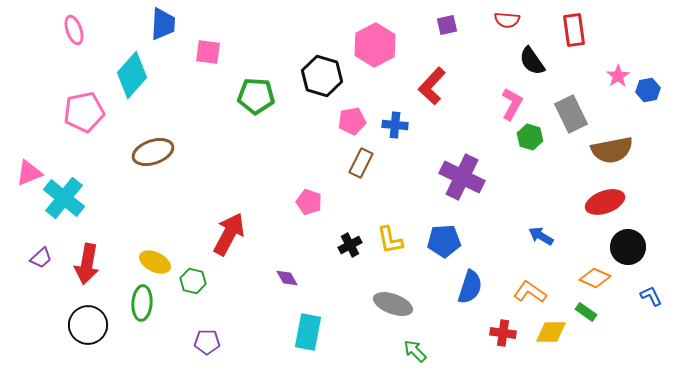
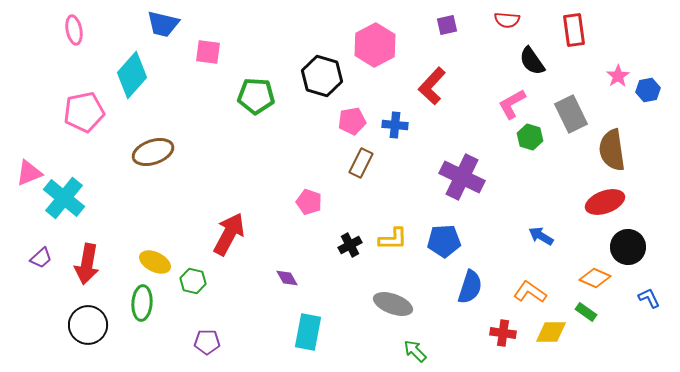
blue trapezoid at (163, 24): rotated 100 degrees clockwise
pink ellipse at (74, 30): rotated 8 degrees clockwise
pink L-shape at (512, 104): rotated 148 degrees counterclockwise
brown semicircle at (612, 150): rotated 93 degrees clockwise
yellow L-shape at (390, 240): moved 3 px right, 1 px up; rotated 80 degrees counterclockwise
blue L-shape at (651, 296): moved 2 px left, 2 px down
